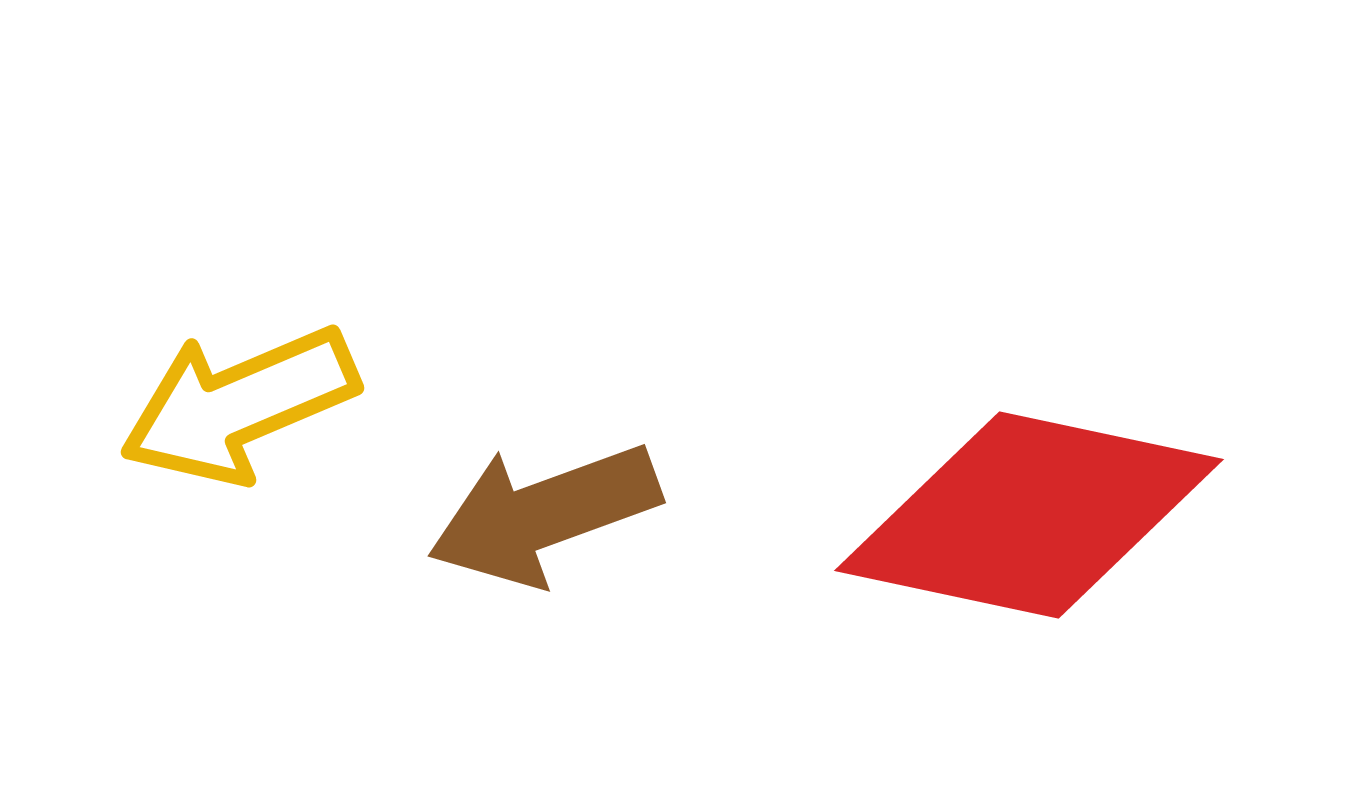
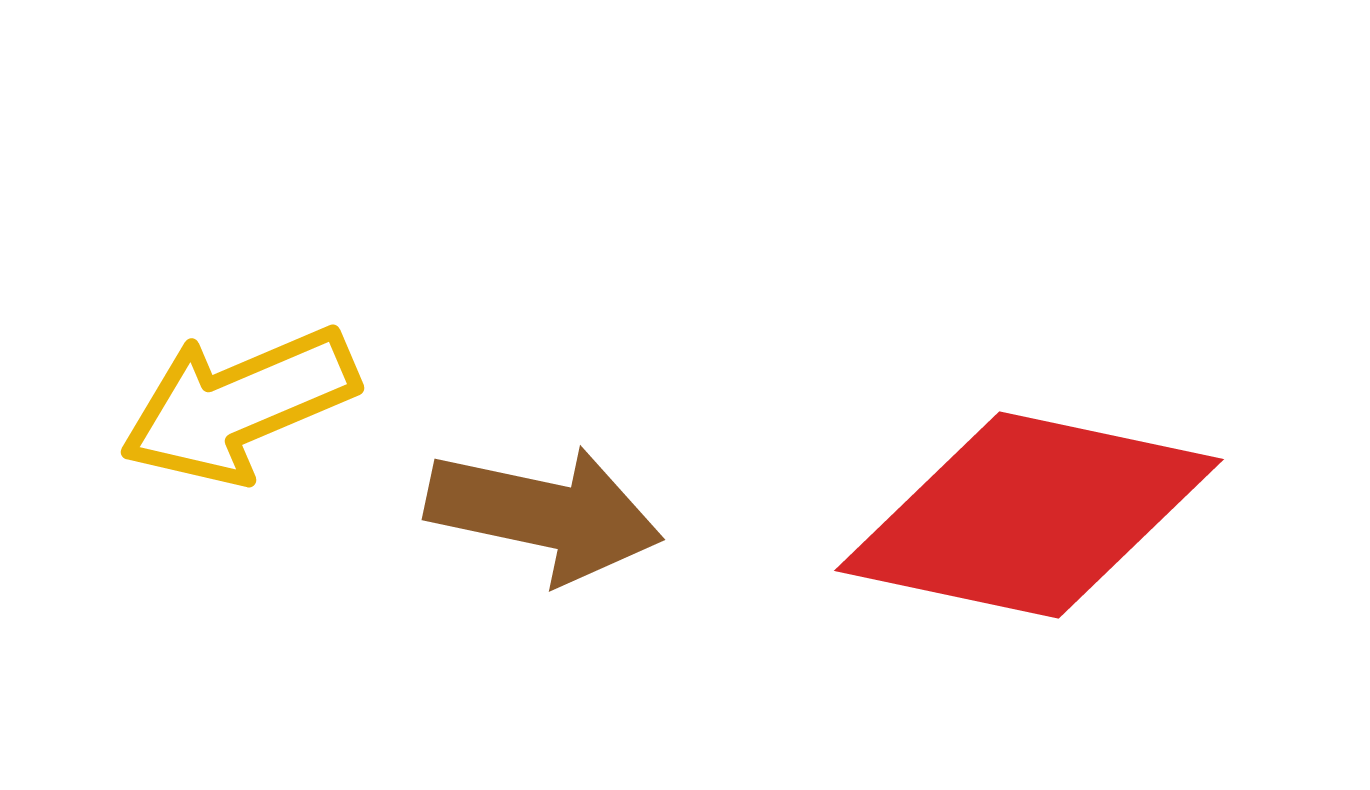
brown arrow: rotated 148 degrees counterclockwise
